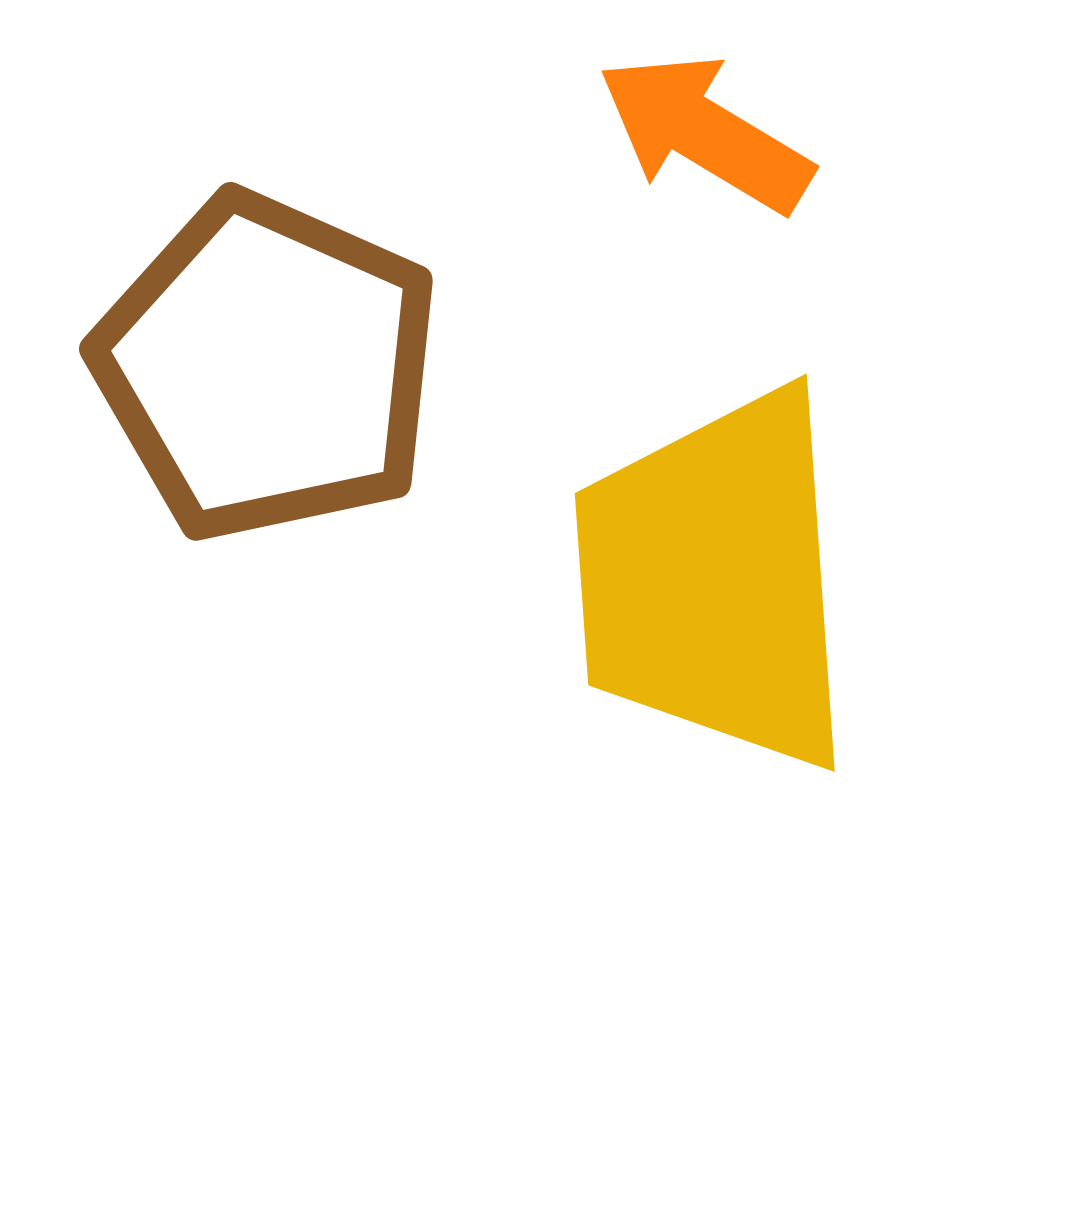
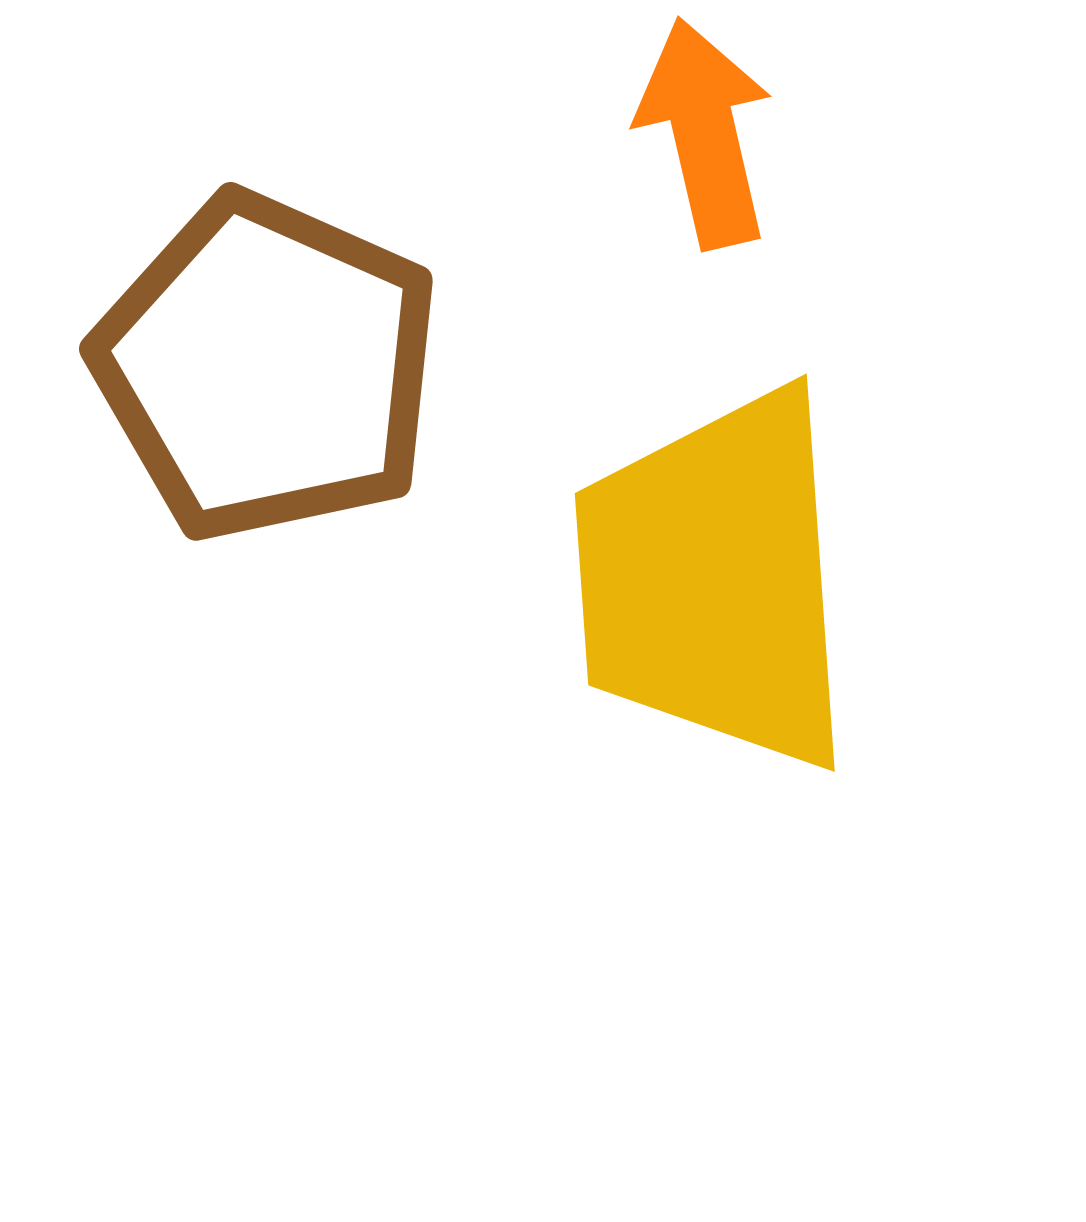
orange arrow: rotated 46 degrees clockwise
